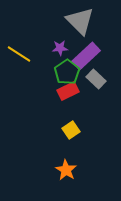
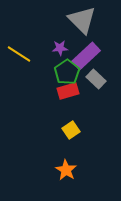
gray triangle: moved 2 px right, 1 px up
red rectangle: rotated 10 degrees clockwise
